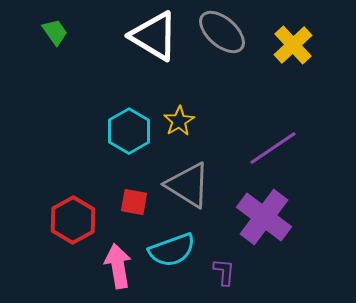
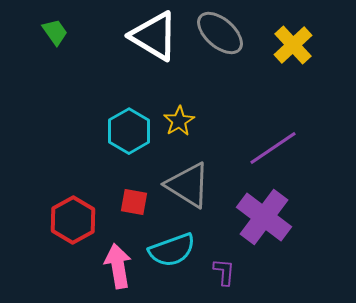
gray ellipse: moved 2 px left, 1 px down
